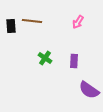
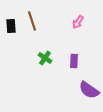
brown line: rotated 66 degrees clockwise
